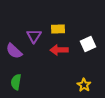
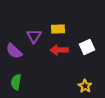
white square: moved 1 px left, 3 px down
yellow star: moved 1 px right, 1 px down
